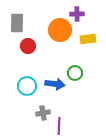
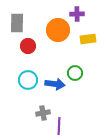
orange circle: moved 2 px left
cyan circle: moved 1 px right, 6 px up
